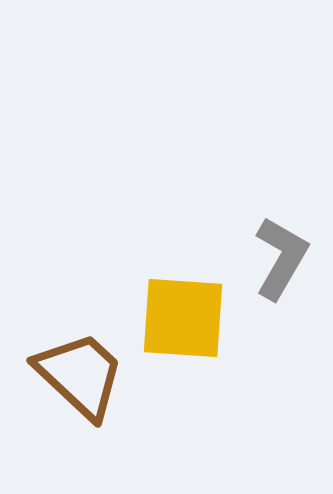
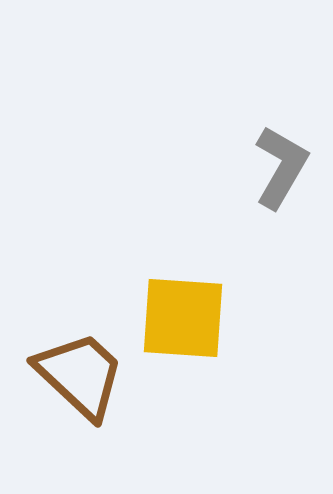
gray L-shape: moved 91 px up
